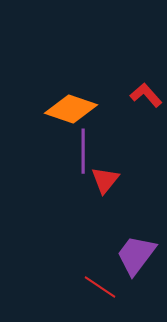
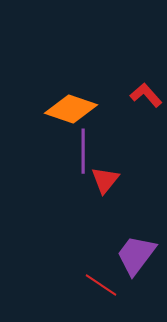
red line: moved 1 px right, 2 px up
